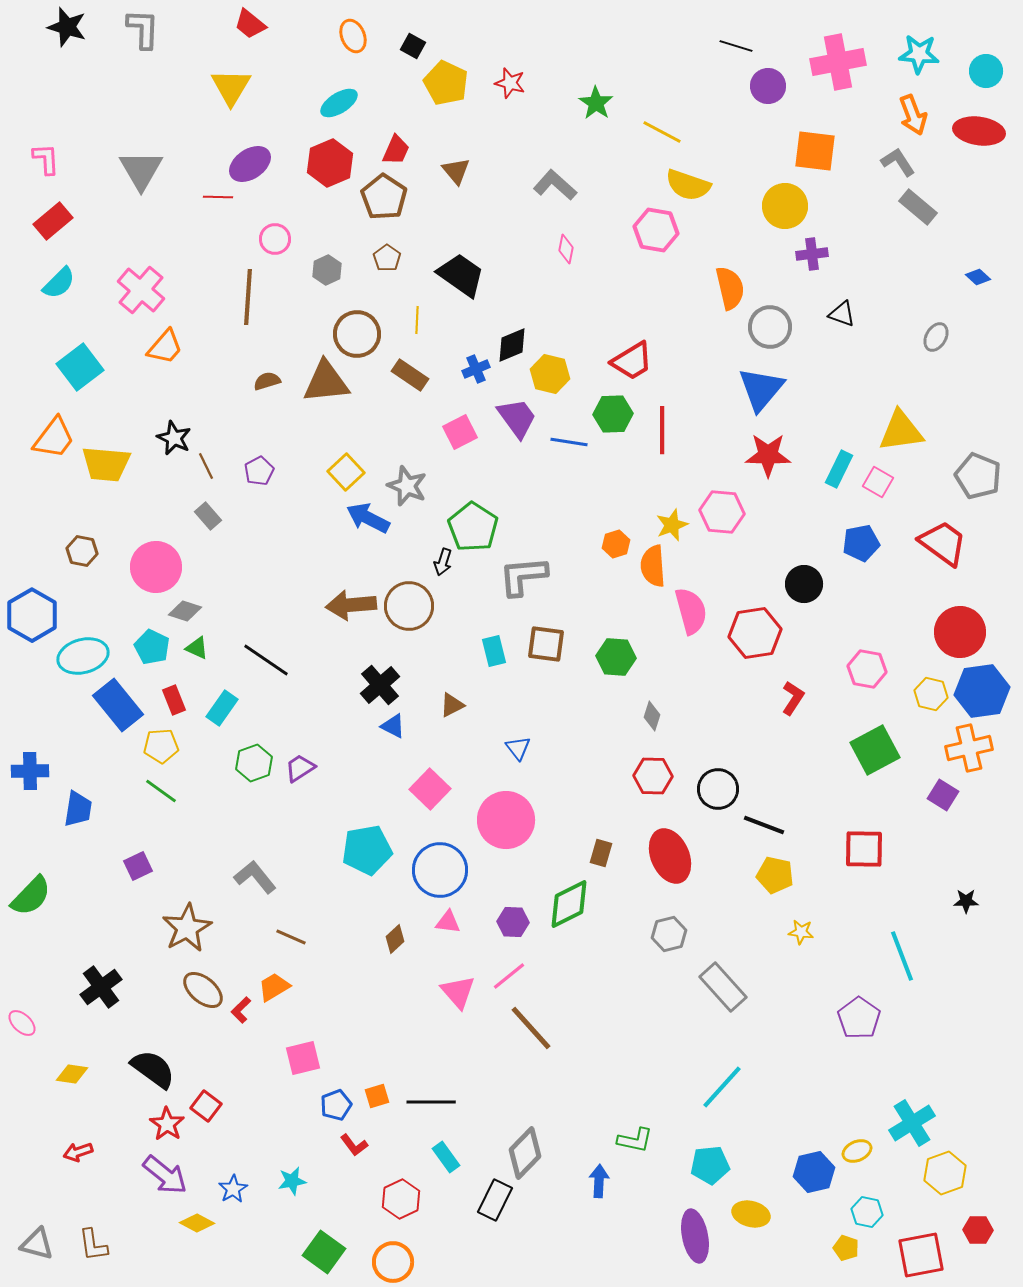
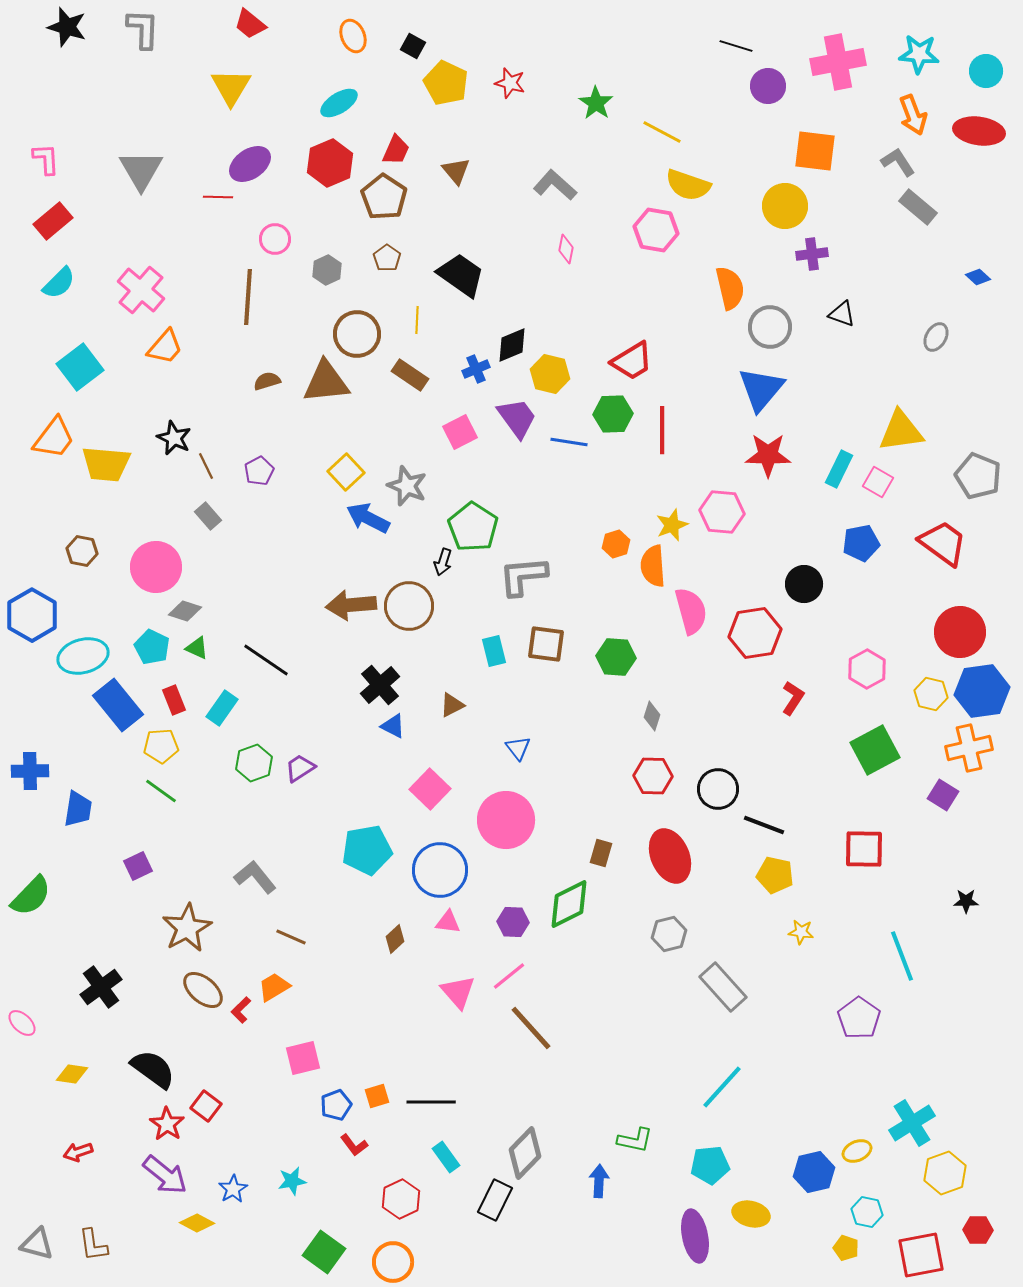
pink hexagon at (867, 669): rotated 21 degrees clockwise
